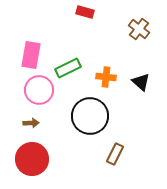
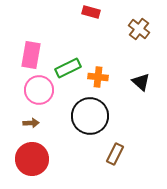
red rectangle: moved 6 px right
orange cross: moved 8 px left
